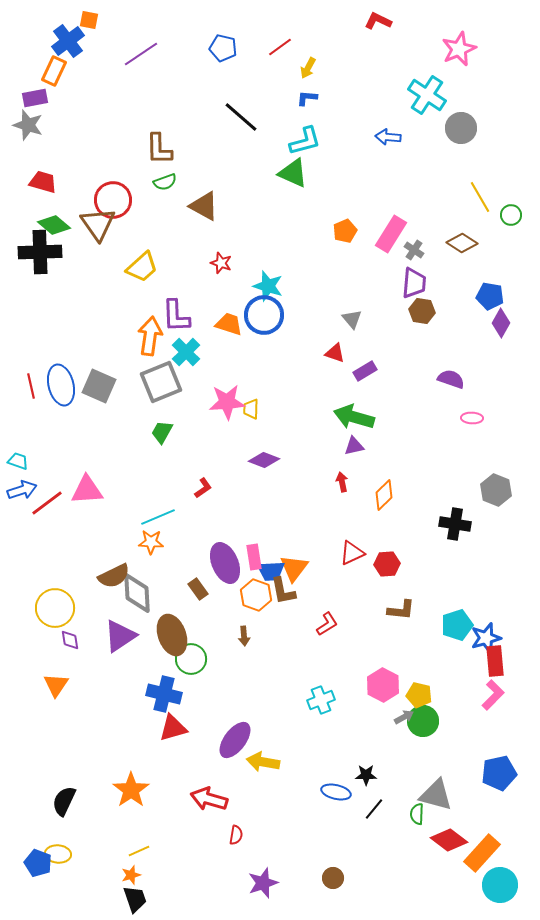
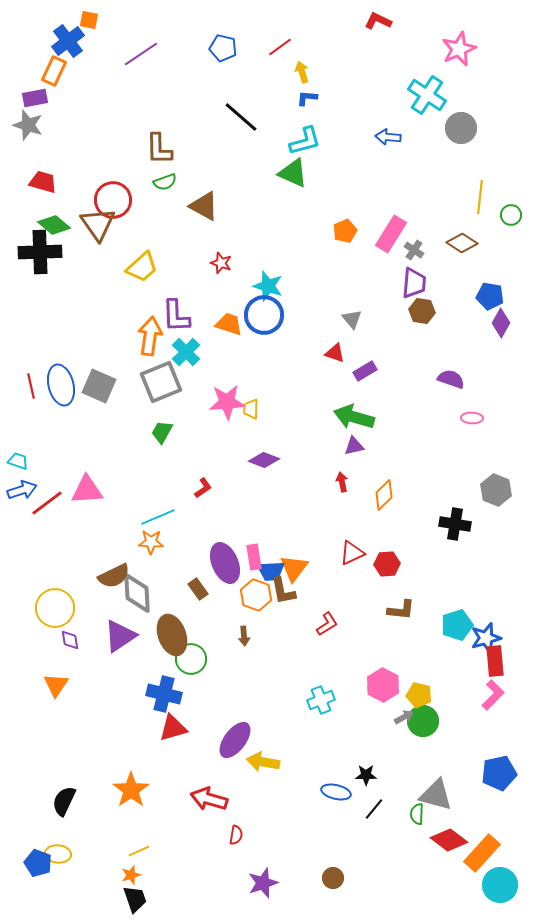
yellow arrow at (308, 68): moved 6 px left, 4 px down; rotated 135 degrees clockwise
yellow line at (480, 197): rotated 36 degrees clockwise
